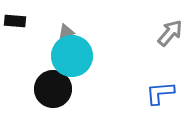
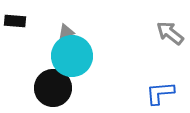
gray arrow: rotated 92 degrees counterclockwise
black circle: moved 1 px up
